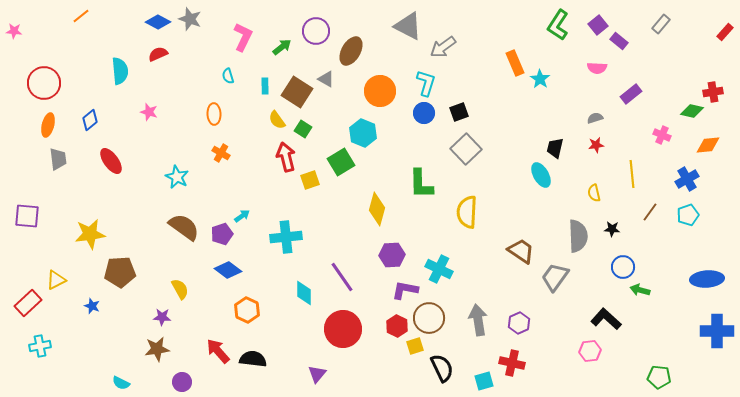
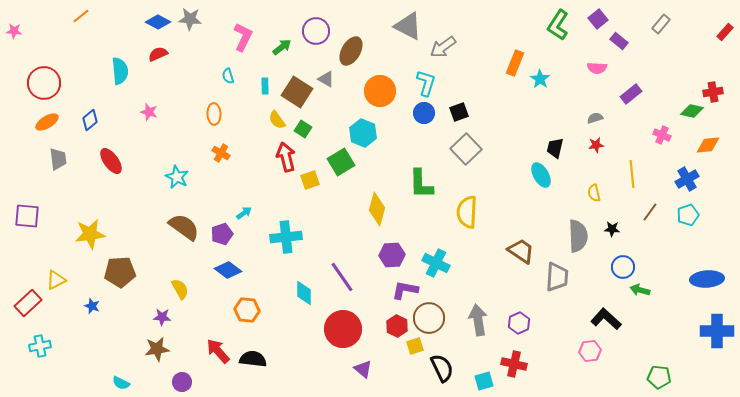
gray star at (190, 19): rotated 15 degrees counterclockwise
purple square at (598, 25): moved 6 px up
orange rectangle at (515, 63): rotated 45 degrees clockwise
orange ellipse at (48, 125): moved 1 px left, 3 px up; rotated 45 degrees clockwise
cyan arrow at (242, 216): moved 2 px right, 3 px up
cyan cross at (439, 269): moved 3 px left, 6 px up
gray trapezoid at (555, 277): moved 2 px right; rotated 148 degrees clockwise
orange hexagon at (247, 310): rotated 20 degrees counterclockwise
red cross at (512, 363): moved 2 px right, 1 px down
purple triangle at (317, 374): moved 46 px right, 5 px up; rotated 30 degrees counterclockwise
